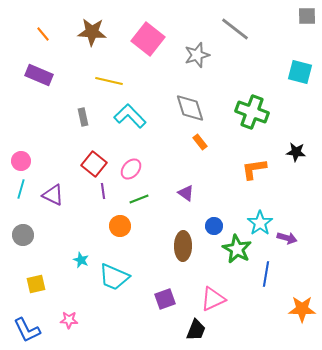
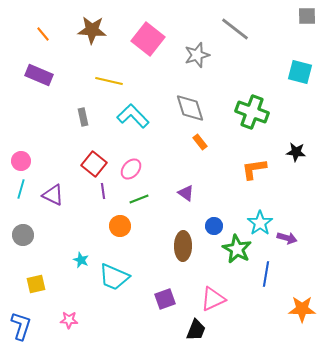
brown star at (92, 32): moved 2 px up
cyan L-shape at (130, 116): moved 3 px right
blue L-shape at (27, 330): moved 6 px left, 4 px up; rotated 136 degrees counterclockwise
